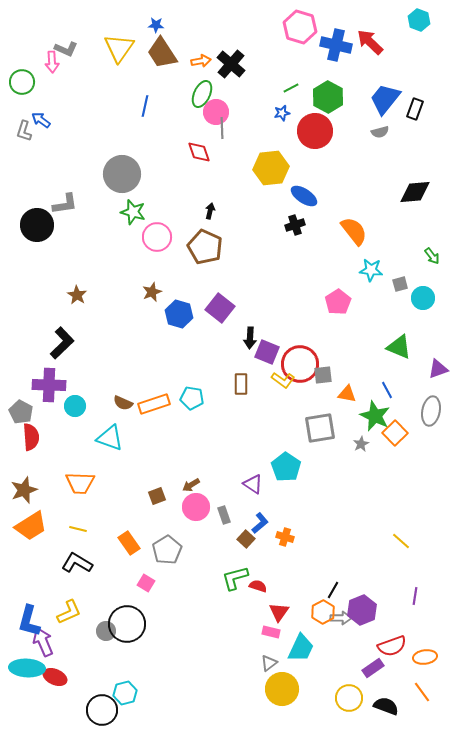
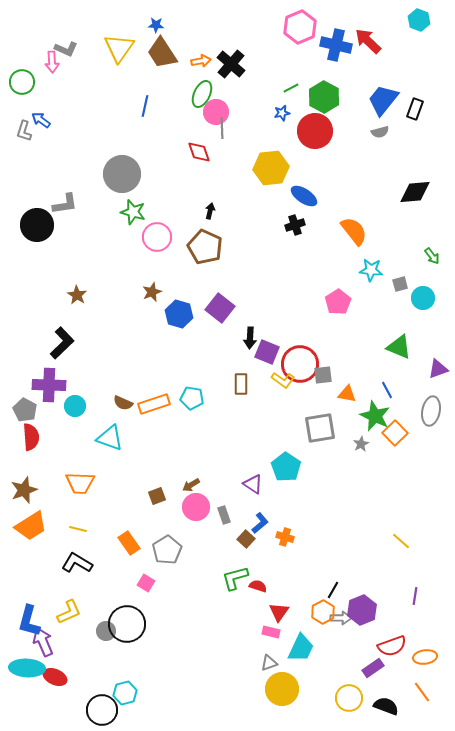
pink hexagon at (300, 27): rotated 20 degrees clockwise
red arrow at (370, 42): moved 2 px left, 1 px up
green hexagon at (328, 97): moved 4 px left
blue trapezoid at (385, 99): moved 2 px left, 1 px down
gray pentagon at (21, 412): moved 4 px right, 2 px up
gray triangle at (269, 663): rotated 18 degrees clockwise
